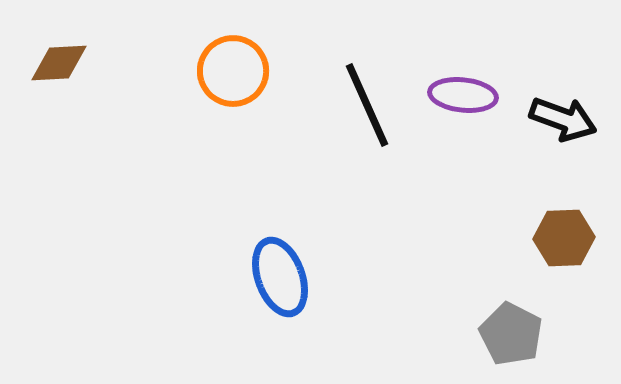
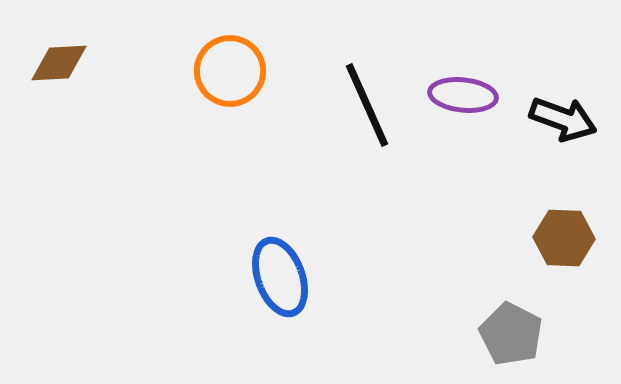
orange circle: moved 3 px left
brown hexagon: rotated 4 degrees clockwise
